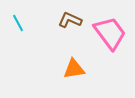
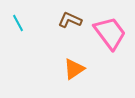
orange triangle: rotated 25 degrees counterclockwise
